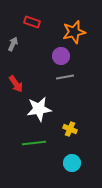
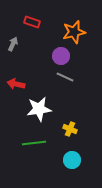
gray line: rotated 36 degrees clockwise
red arrow: rotated 138 degrees clockwise
cyan circle: moved 3 px up
